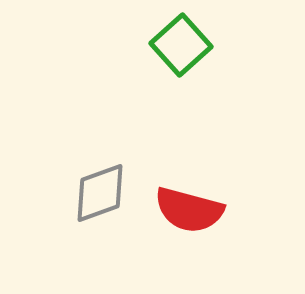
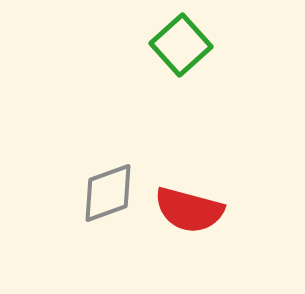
gray diamond: moved 8 px right
